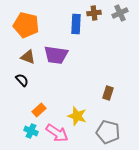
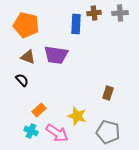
gray cross: rotated 21 degrees clockwise
